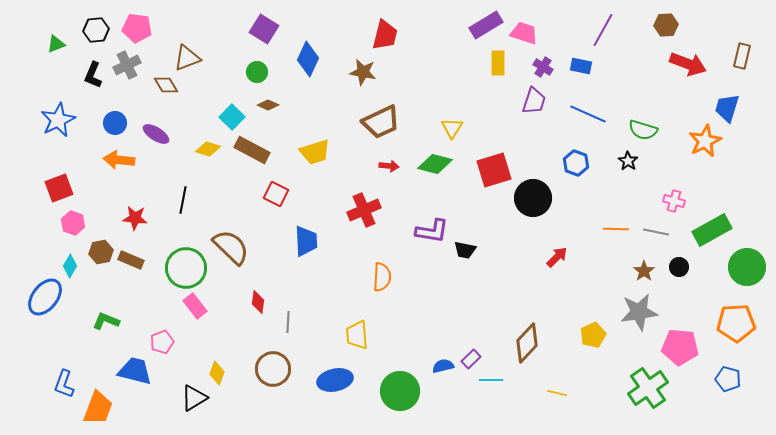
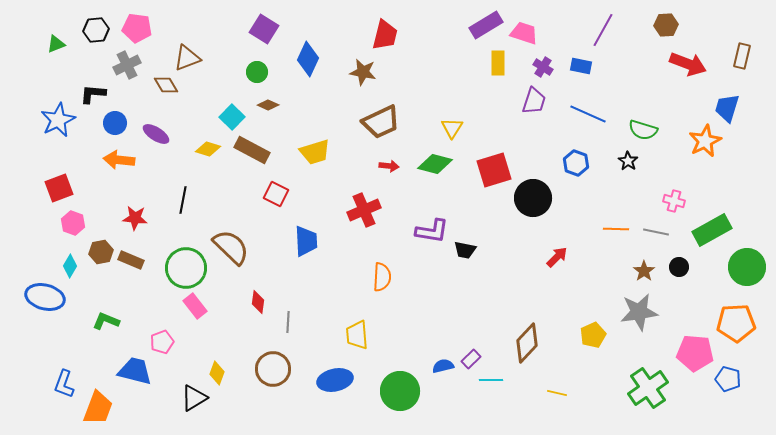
black L-shape at (93, 75): moved 19 px down; rotated 72 degrees clockwise
blue ellipse at (45, 297): rotated 66 degrees clockwise
pink pentagon at (680, 347): moved 15 px right, 6 px down
